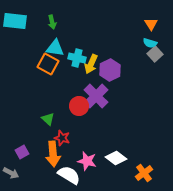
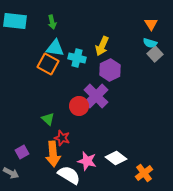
yellow arrow: moved 11 px right, 18 px up
